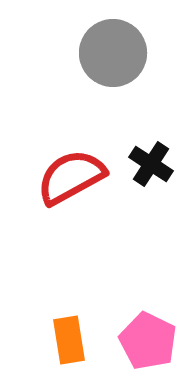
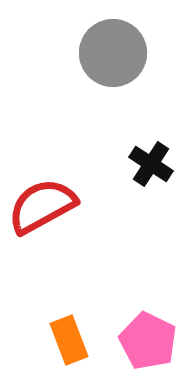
red semicircle: moved 29 px left, 29 px down
orange rectangle: rotated 12 degrees counterclockwise
